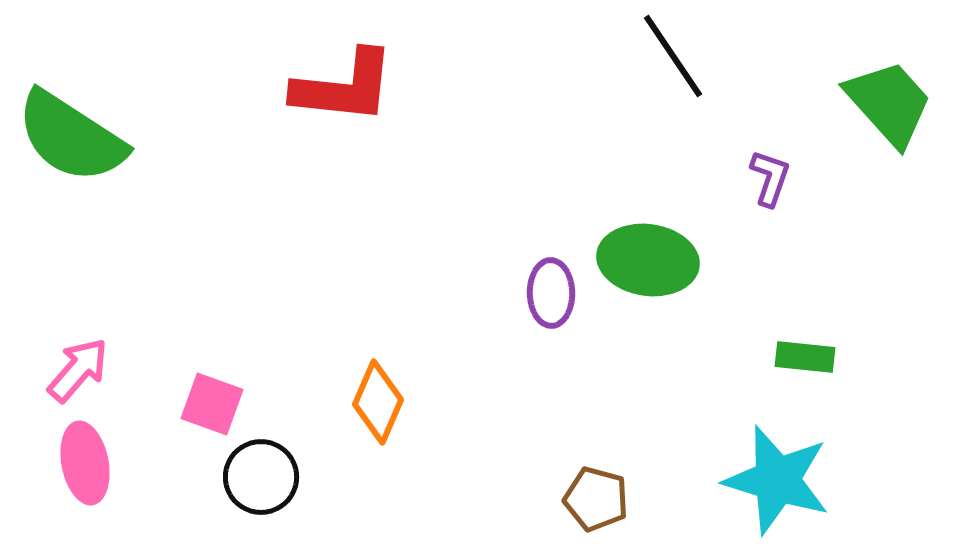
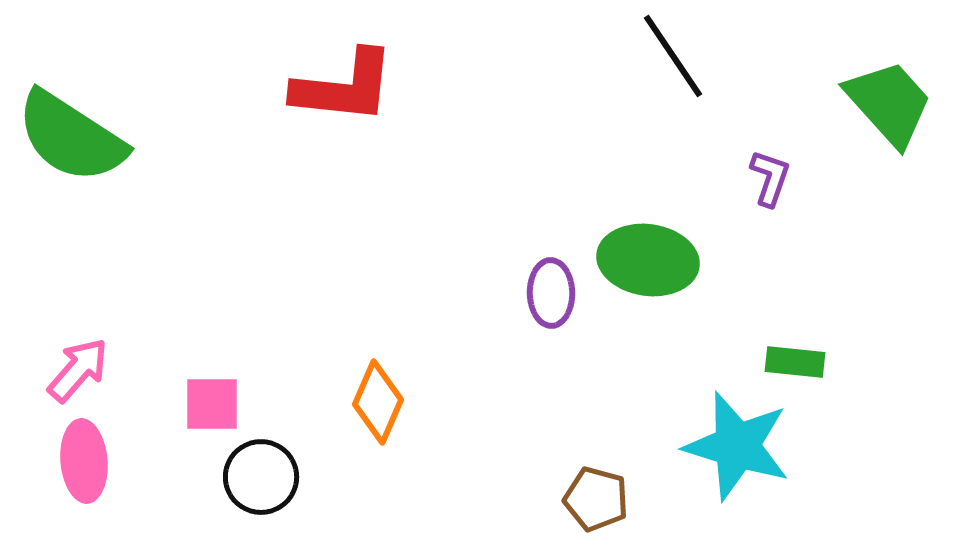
green rectangle: moved 10 px left, 5 px down
pink square: rotated 20 degrees counterclockwise
pink ellipse: moved 1 px left, 2 px up; rotated 6 degrees clockwise
cyan star: moved 40 px left, 34 px up
